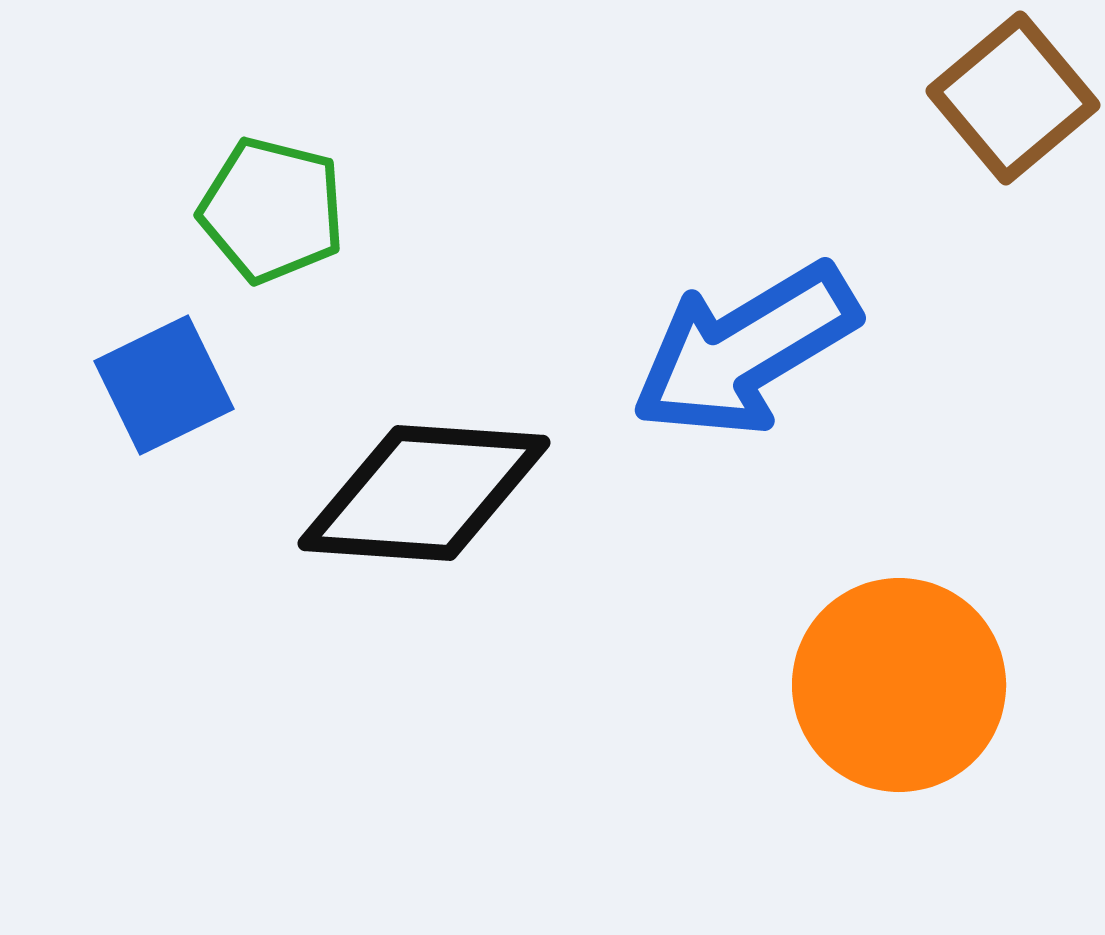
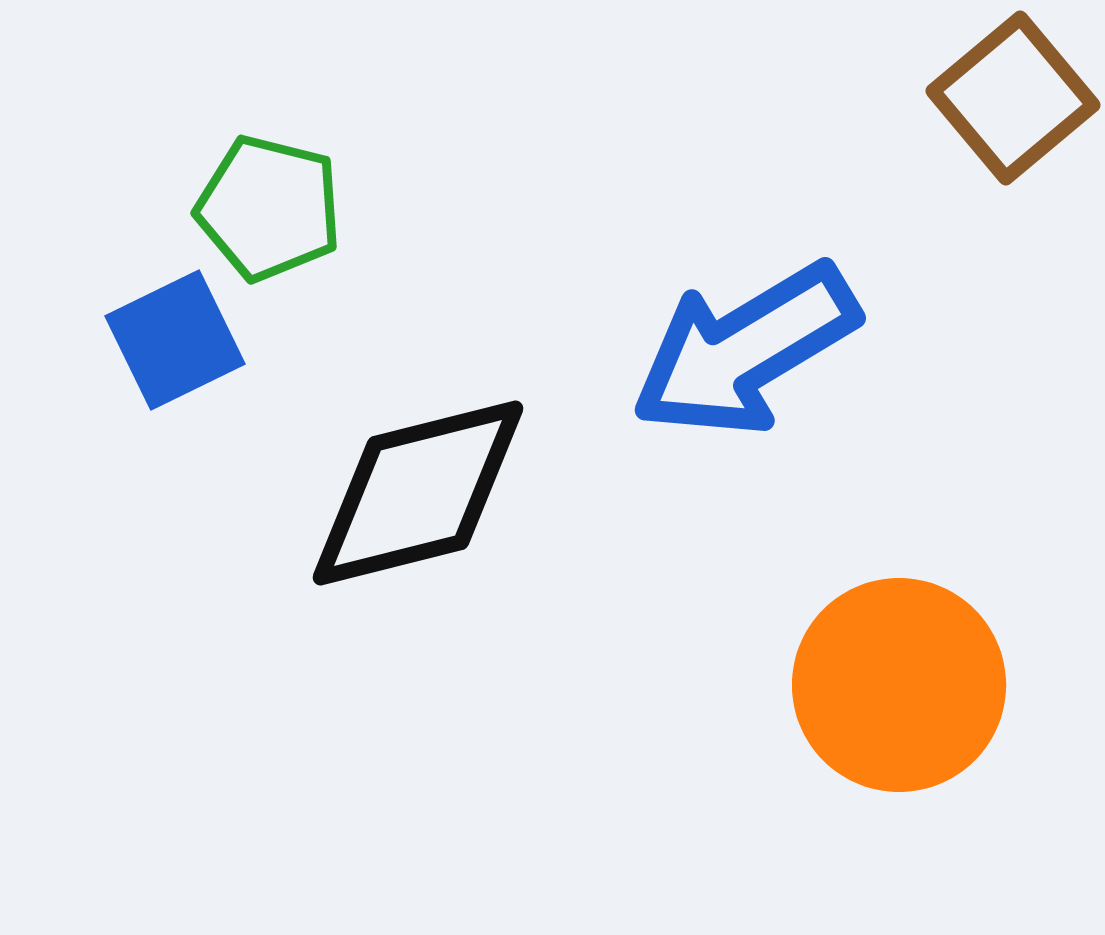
green pentagon: moved 3 px left, 2 px up
blue square: moved 11 px right, 45 px up
black diamond: moved 6 px left; rotated 18 degrees counterclockwise
